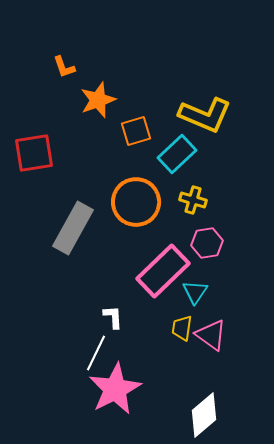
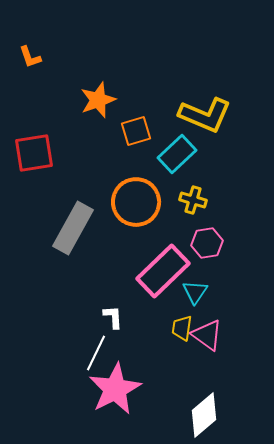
orange L-shape: moved 34 px left, 10 px up
pink triangle: moved 4 px left
